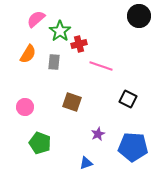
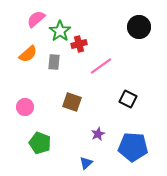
black circle: moved 11 px down
orange semicircle: rotated 18 degrees clockwise
pink line: rotated 55 degrees counterclockwise
blue triangle: rotated 24 degrees counterclockwise
